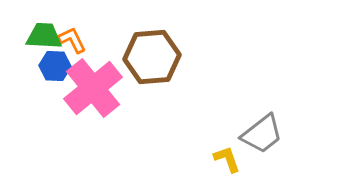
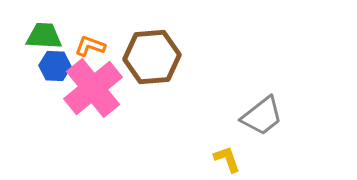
orange L-shape: moved 18 px right, 6 px down; rotated 44 degrees counterclockwise
gray trapezoid: moved 18 px up
